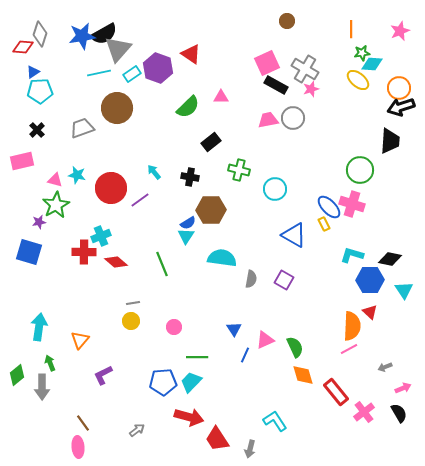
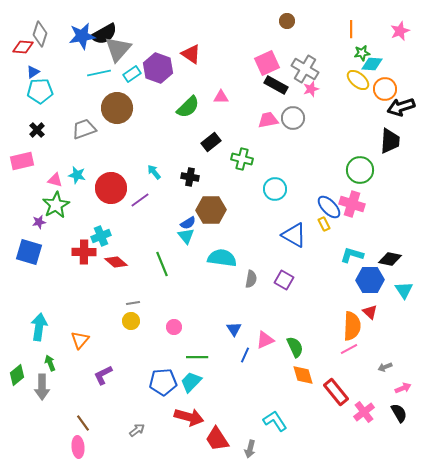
orange circle at (399, 88): moved 14 px left, 1 px down
gray trapezoid at (82, 128): moved 2 px right, 1 px down
green cross at (239, 170): moved 3 px right, 11 px up
cyan triangle at (186, 236): rotated 12 degrees counterclockwise
